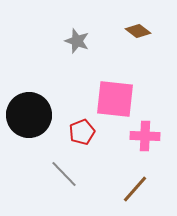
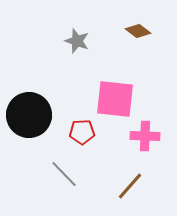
red pentagon: rotated 20 degrees clockwise
brown line: moved 5 px left, 3 px up
